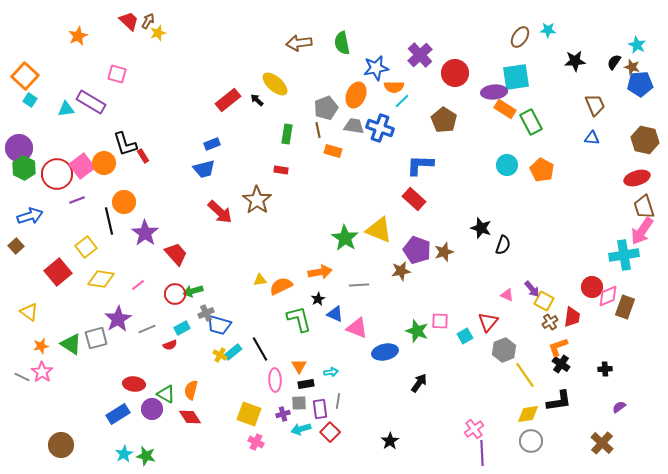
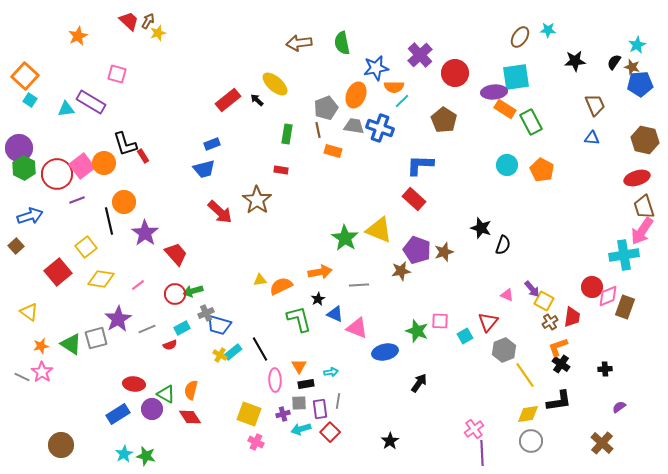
cyan star at (637, 45): rotated 18 degrees clockwise
